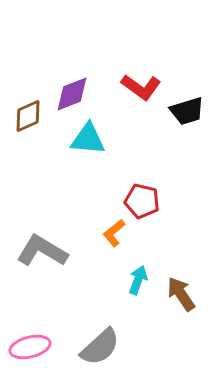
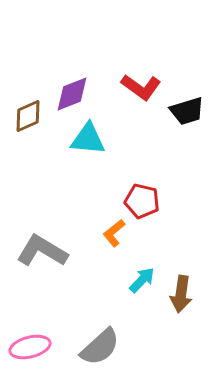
cyan arrow: moved 4 px right; rotated 24 degrees clockwise
brown arrow: rotated 138 degrees counterclockwise
